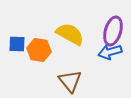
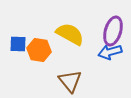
blue square: moved 1 px right
